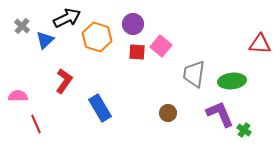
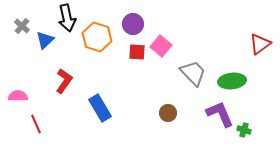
black arrow: rotated 104 degrees clockwise
red triangle: rotated 40 degrees counterclockwise
gray trapezoid: moved 1 px left, 1 px up; rotated 128 degrees clockwise
green cross: rotated 16 degrees counterclockwise
